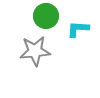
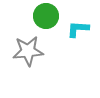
gray star: moved 7 px left
